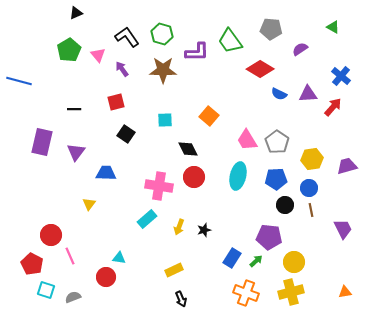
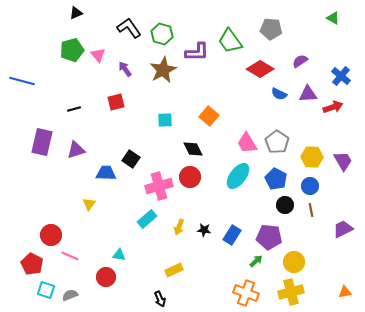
green triangle at (333, 27): moved 9 px up
black L-shape at (127, 37): moved 2 px right, 9 px up
purple semicircle at (300, 49): moved 12 px down
green pentagon at (69, 50): moved 3 px right; rotated 15 degrees clockwise
purple arrow at (122, 69): moved 3 px right
brown star at (163, 70): rotated 28 degrees counterclockwise
blue line at (19, 81): moved 3 px right
red arrow at (333, 107): rotated 30 degrees clockwise
black line at (74, 109): rotated 16 degrees counterclockwise
black square at (126, 134): moved 5 px right, 25 px down
pink trapezoid at (247, 140): moved 3 px down
black diamond at (188, 149): moved 5 px right
purple triangle at (76, 152): moved 2 px up; rotated 36 degrees clockwise
yellow hexagon at (312, 159): moved 2 px up; rotated 10 degrees clockwise
purple trapezoid at (347, 166): moved 4 px left, 5 px up; rotated 75 degrees clockwise
cyan ellipse at (238, 176): rotated 24 degrees clockwise
red circle at (194, 177): moved 4 px left
blue pentagon at (276, 179): rotated 30 degrees clockwise
pink cross at (159, 186): rotated 24 degrees counterclockwise
blue circle at (309, 188): moved 1 px right, 2 px up
purple trapezoid at (343, 229): rotated 90 degrees counterclockwise
black star at (204, 230): rotated 24 degrees clockwise
pink line at (70, 256): rotated 42 degrees counterclockwise
cyan triangle at (119, 258): moved 3 px up
blue rectangle at (232, 258): moved 23 px up
gray semicircle at (73, 297): moved 3 px left, 2 px up
black arrow at (181, 299): moved 21 px left
